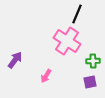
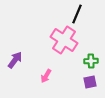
pink cross: moved 3 px left, 1 px up
green cross: moved 2 px left
